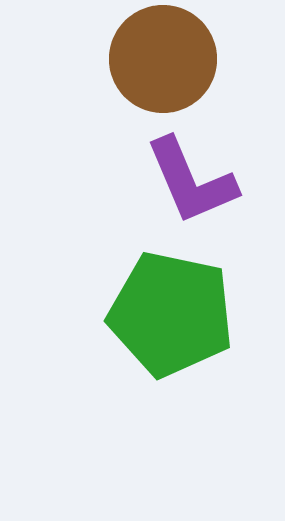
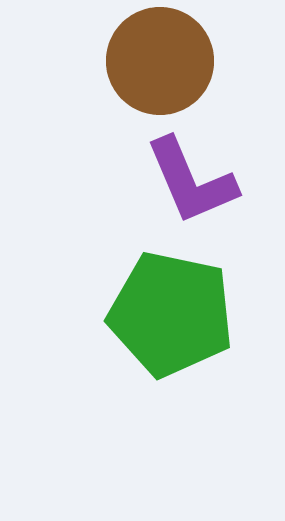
brown circle: moved 3 px left, 2 px down
